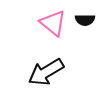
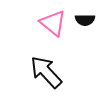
black arrow: rotated 78 degrees clockwise
